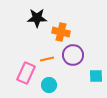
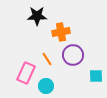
black star: moved 2 px up
orange cross: rotated 24 degrees counterclockwise
orange line: rotated 72 degrees clockwise
cyan circle: moved 3 px left, 1 px down
